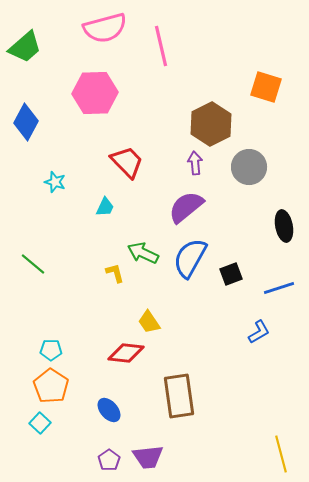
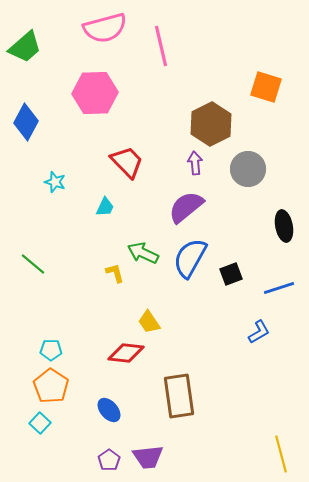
gray circle: moved 1 px left, 2 px down
